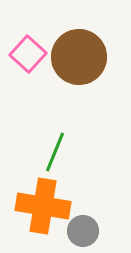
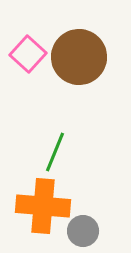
orange cross: rotated 4 degrees counterclockwise
